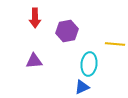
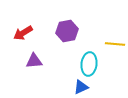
red arrow: moved 12 px left, 15 px down; rotated 60 degrees clockwise
blue triangle: moved 1 px left
